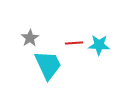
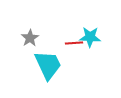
cyan star: moved 9 px left, 8 px up
